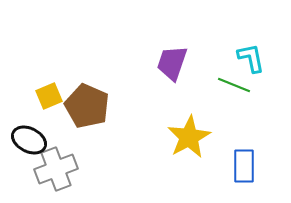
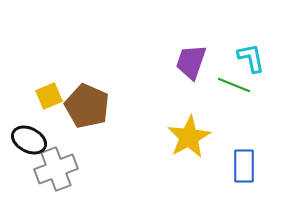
purple trapezoid: moved 19 px right, 1 px up
